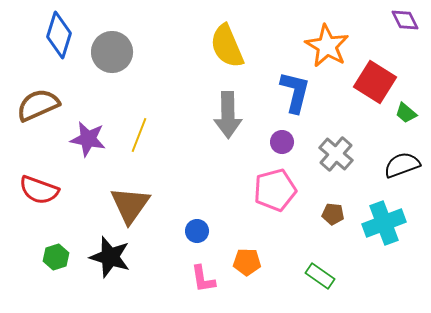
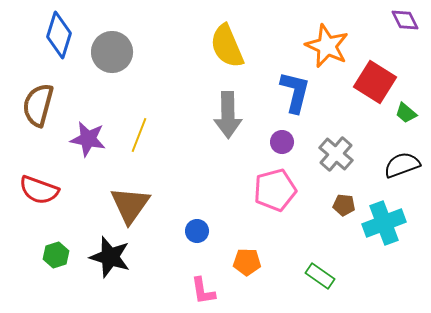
orange star: rotated 6 degrees counterclockwise
brown semicircle: rotated 51 degrees counterclockwise
brown pentagon: moved 11 px right, 9 px up
green hexagon: moved 2 px up
pink L-shape: moved 12 px down
